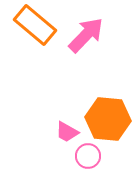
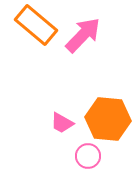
orange rectangle: moved 1 px right
pink arrow: moved 3 px left
pink trapezoid: moved 5 px left, 9 px up
